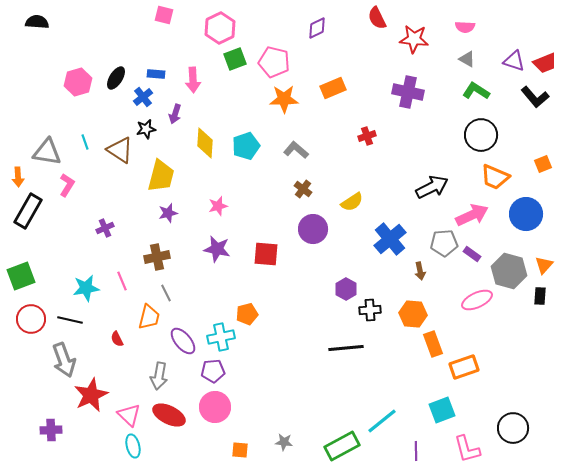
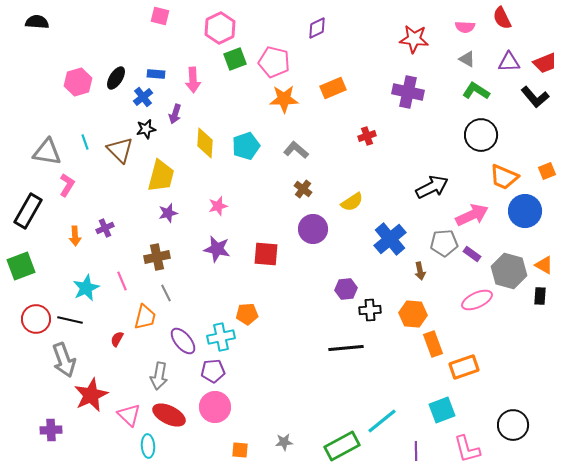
pink square at (164, 15): moved 4 px left, 1 px down
red semicircle at (377, 18): moved 125 px right
purple triangle at (514, 61): moved 5 px left, 1 px down; rotated 20 degrees counterclockwise
brown triangle at (120, 150): rotated 12 degrees clockwise
orange square at (543, 164): moved 4 px right, 7 px down
orange arrow at (18, 177): moved 57 px right, 59 px down
orange trapezoid at (495, 177): moved 9 px right
blue circle at (526, 214): moved 1 px left, 3 px up
orange triangle at (544, 265): rotated 42 degrees counterclockwise
green square at (21, 276): moved 10 px up
cyan star at (86, 288): rotated 16 degrees counterclockwise
purple hexagon at (346, 289): rotated 25 degrees clockwise
orange pentagon at (247, 314): rotated 10 degrees clockwise
orange trapezoid at (149, 317): moved 4 px left
red circle at (31, 319): moved 5 px right
red semicircle at (117, 339): rotated 56 degrees clockwise
black circle at (513, 428): moved 3 px up
gray star at (284, 442): rotated 12 degrees counterclockwise
cyan ellipse at (133, 446): moved 15 px right; rotated 10 degrees clockwise
